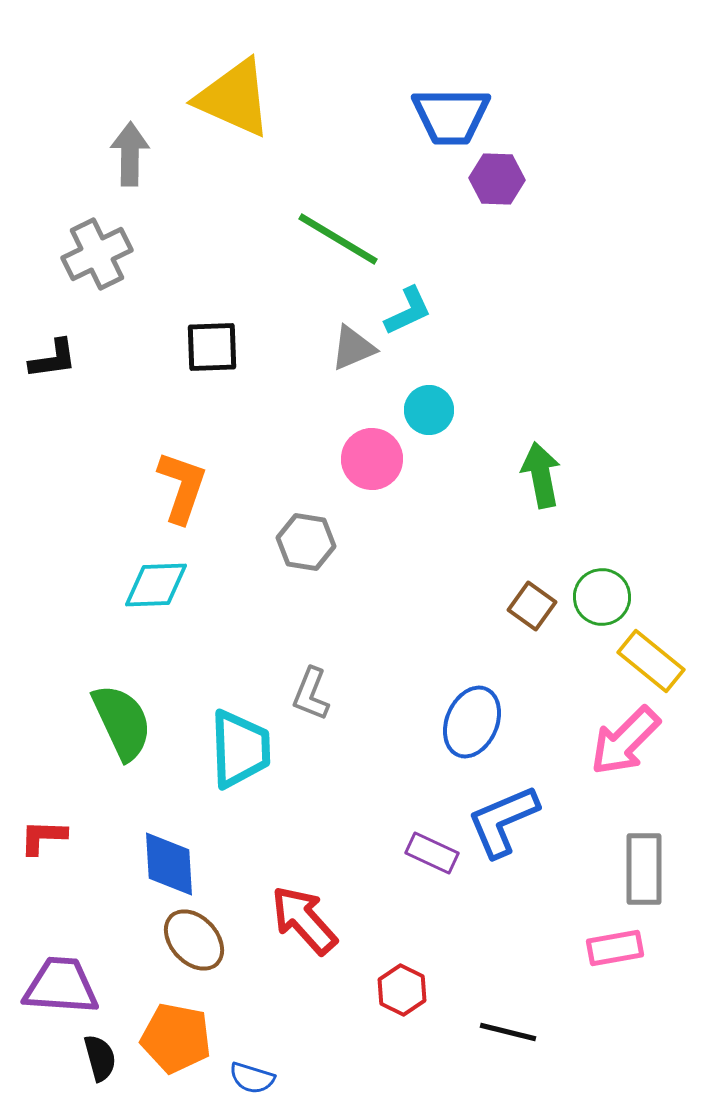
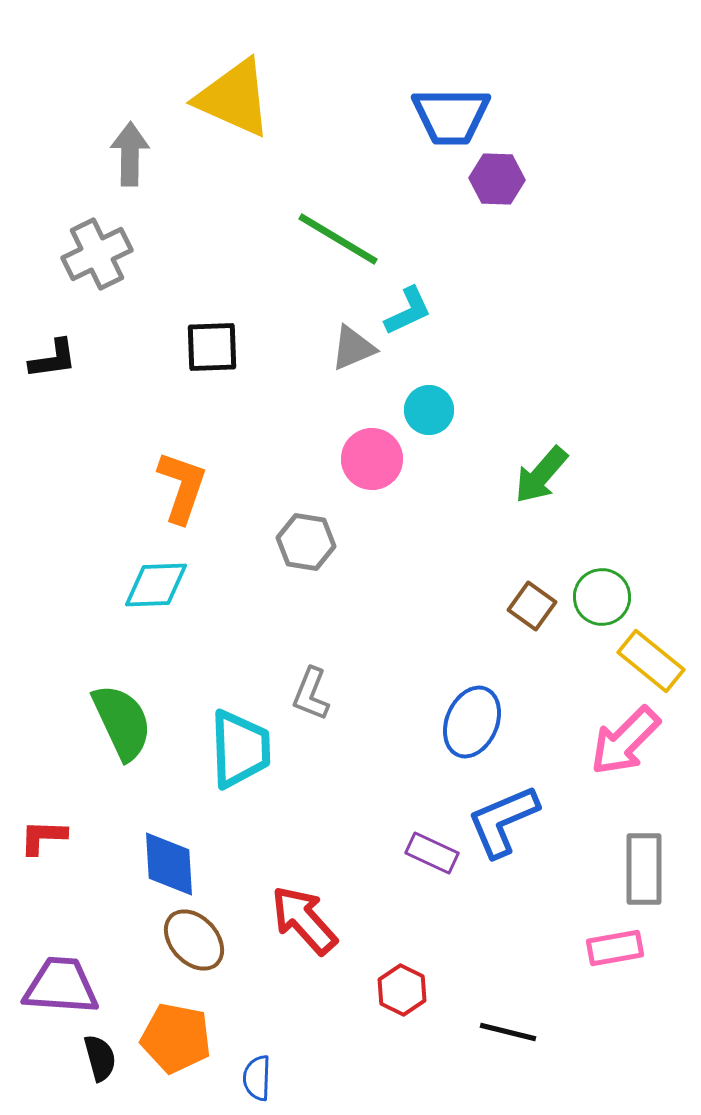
green arrow: rotated 128 degrees counterclockwise
blue semicircle: moved 5 px right; rotated 75 degrees clockwise
